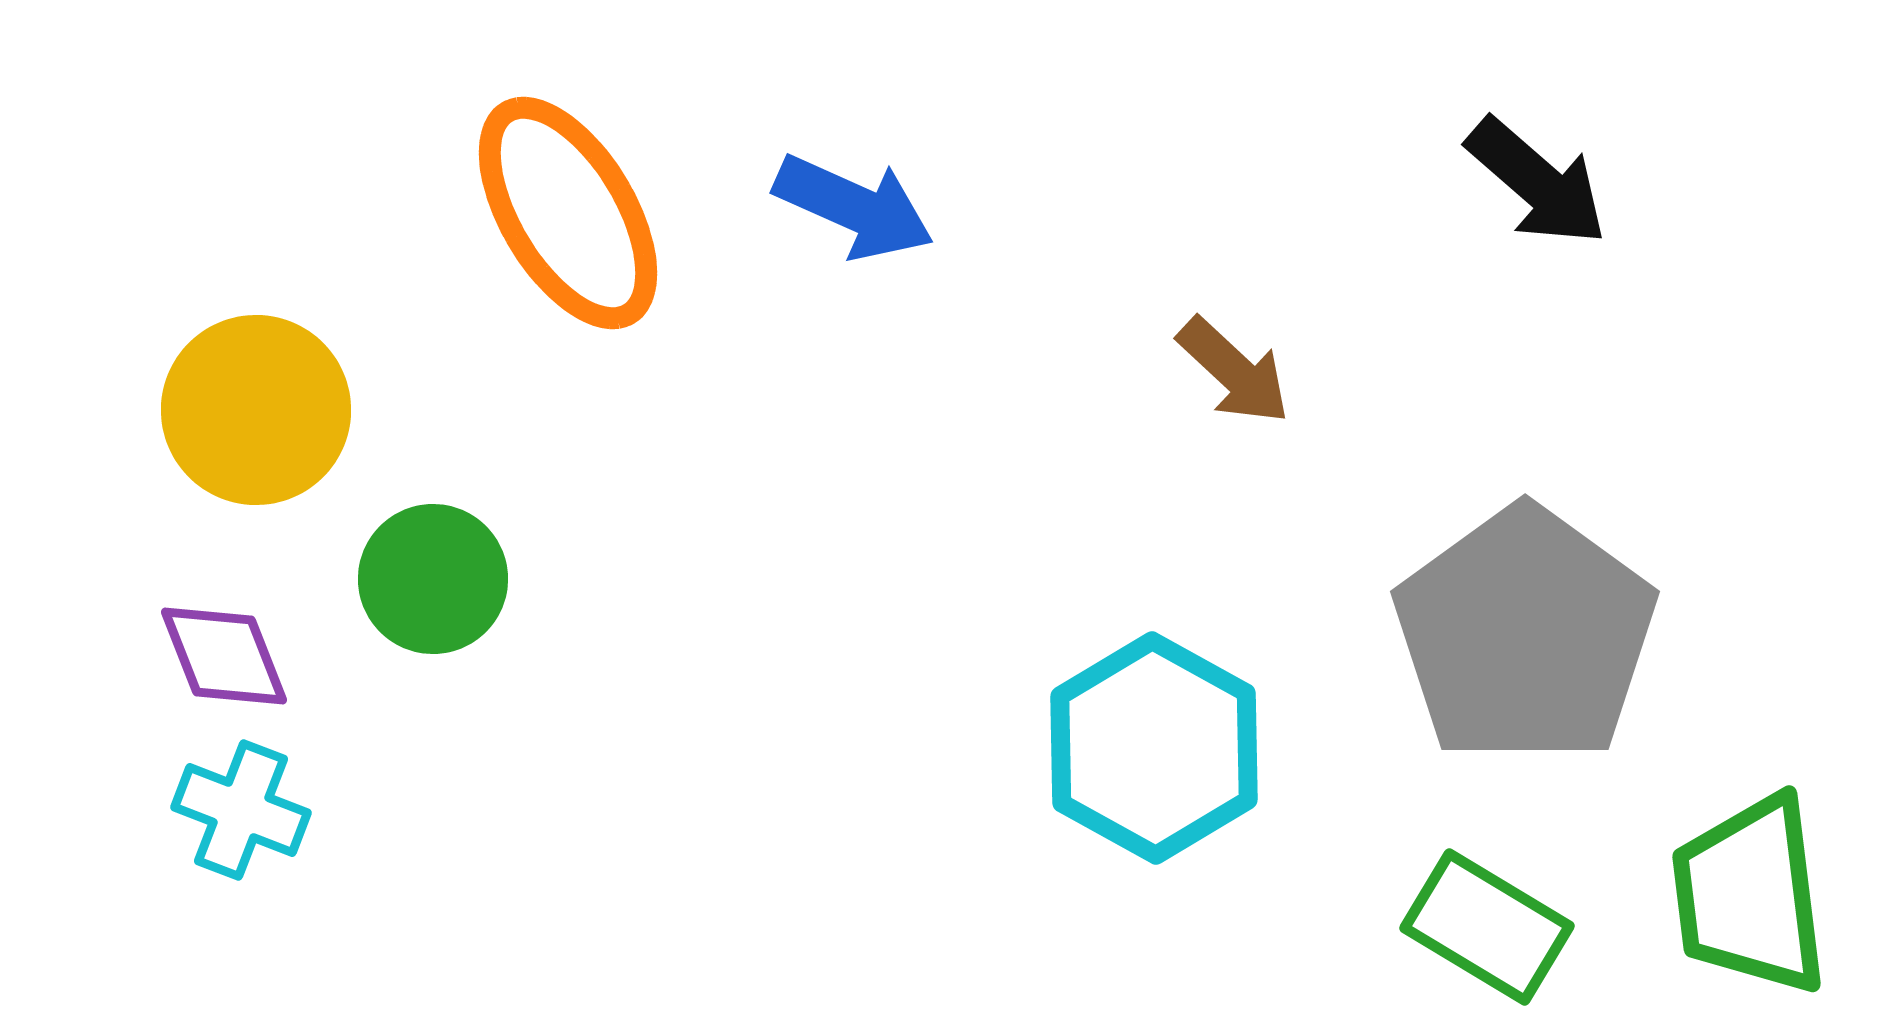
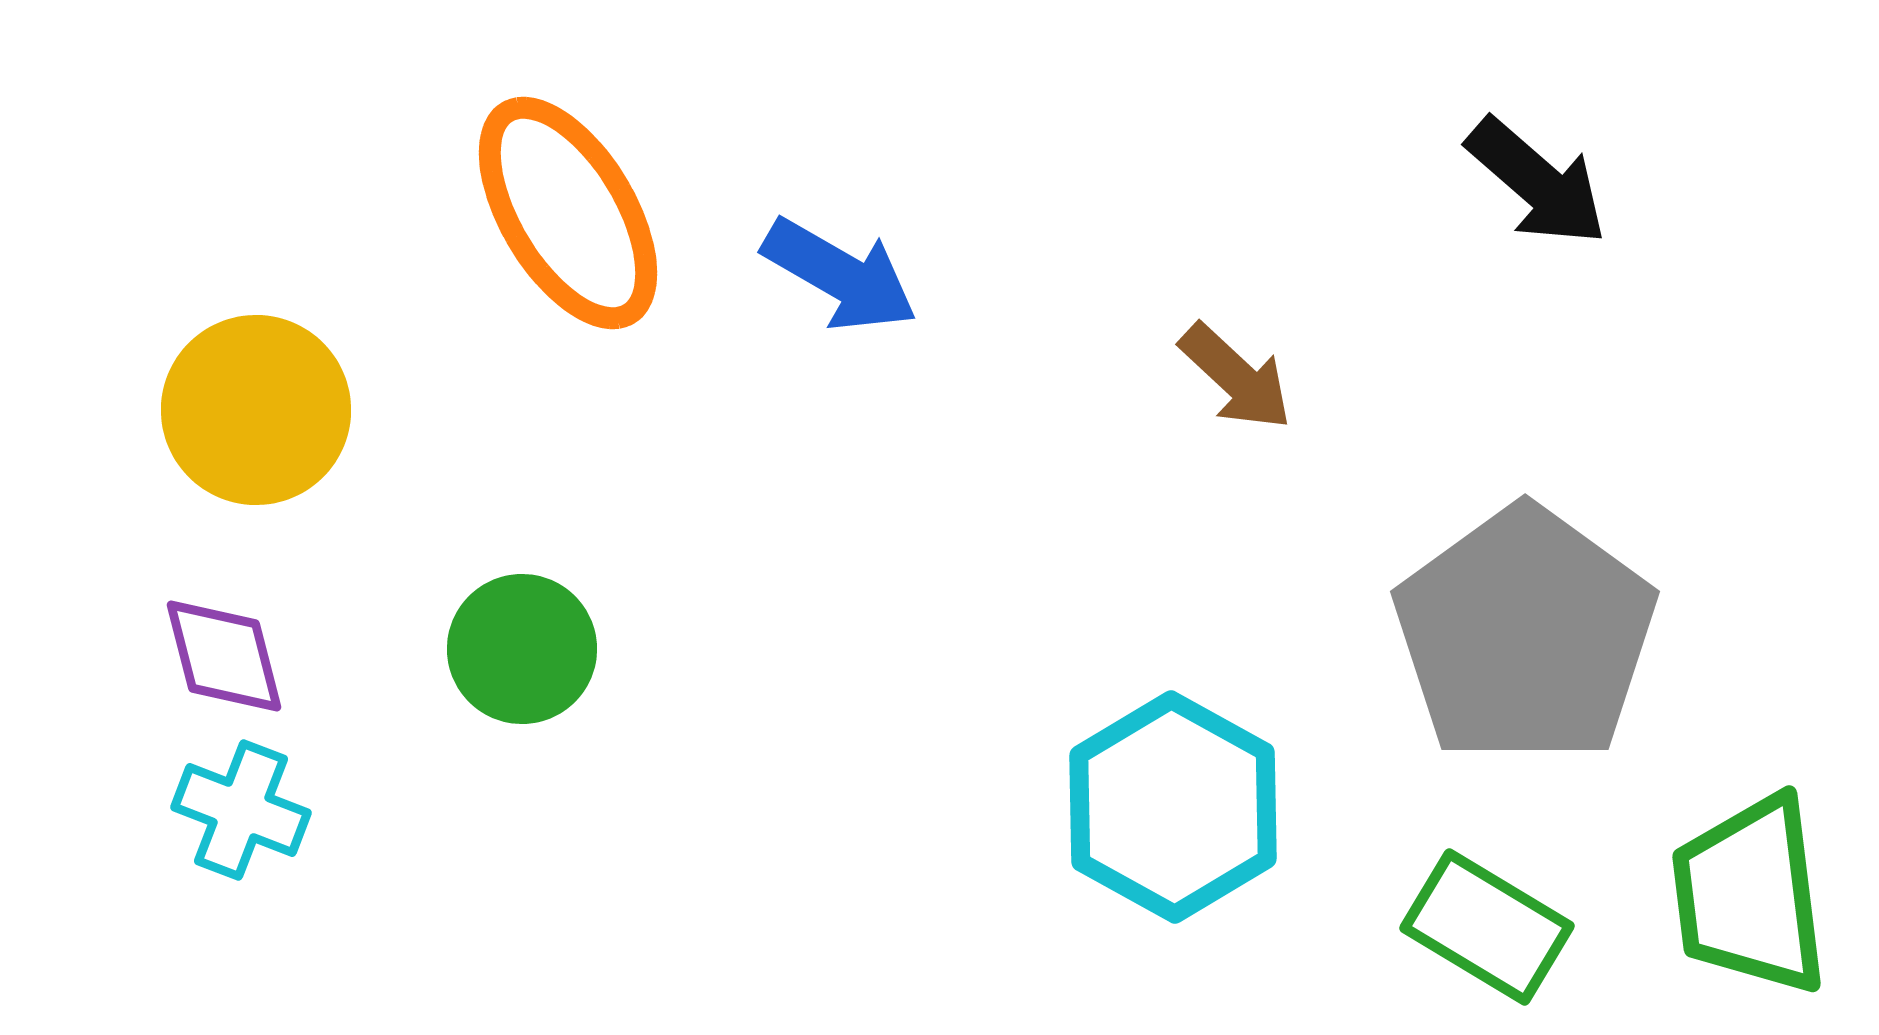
blue arrow: moved 14 px left, 68 px down; rotated 6 degrees clockwise
brown arrow: moved 2 px right, 6 px down
green circle: moved 89 px right, 70 px down
purple diamond: rotated 7 degrees clockwise
cyan hexagon: moved 19 px right, 59 px down
